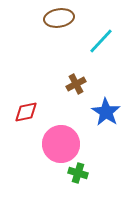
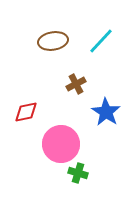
brown ellipse: moved 6 px left, 23 px down
